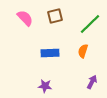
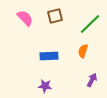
blue rectangle: moved 1 px left, 3 px down
purple arrow: moved 2 px up
